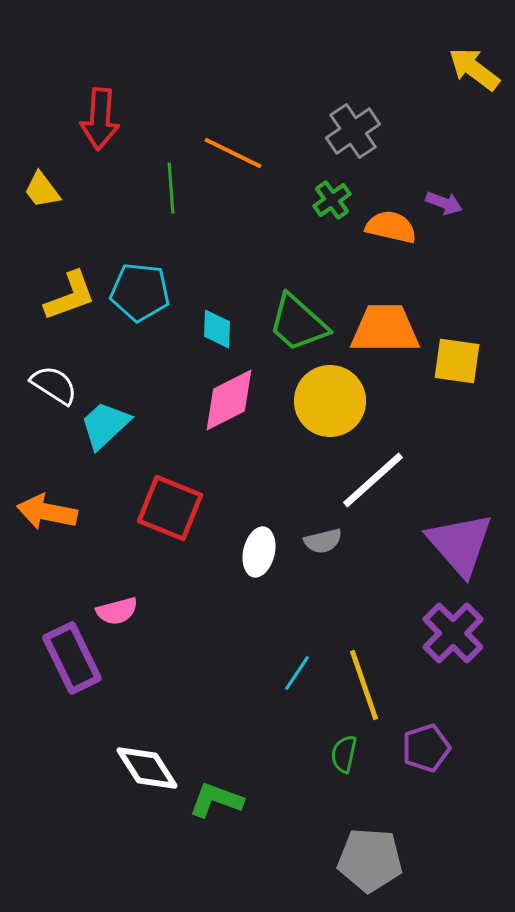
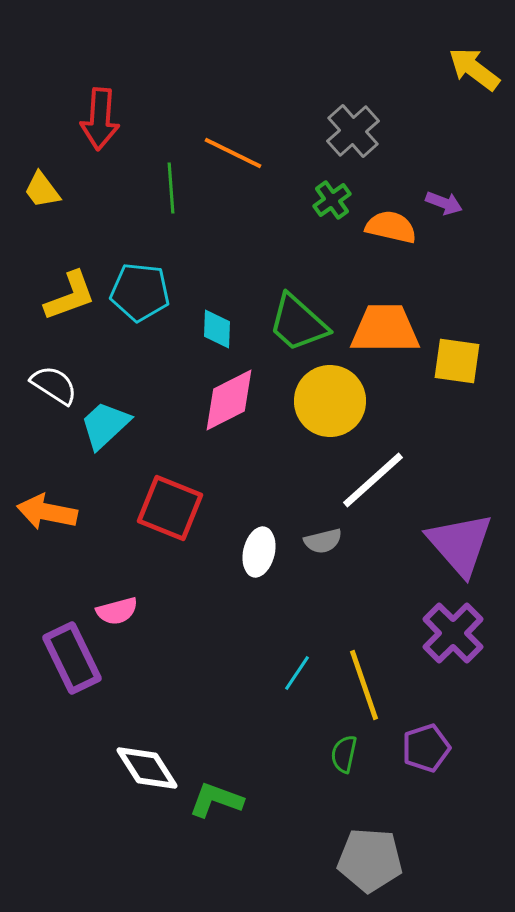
gray cross: rotated 8 degrees counterclockwise
